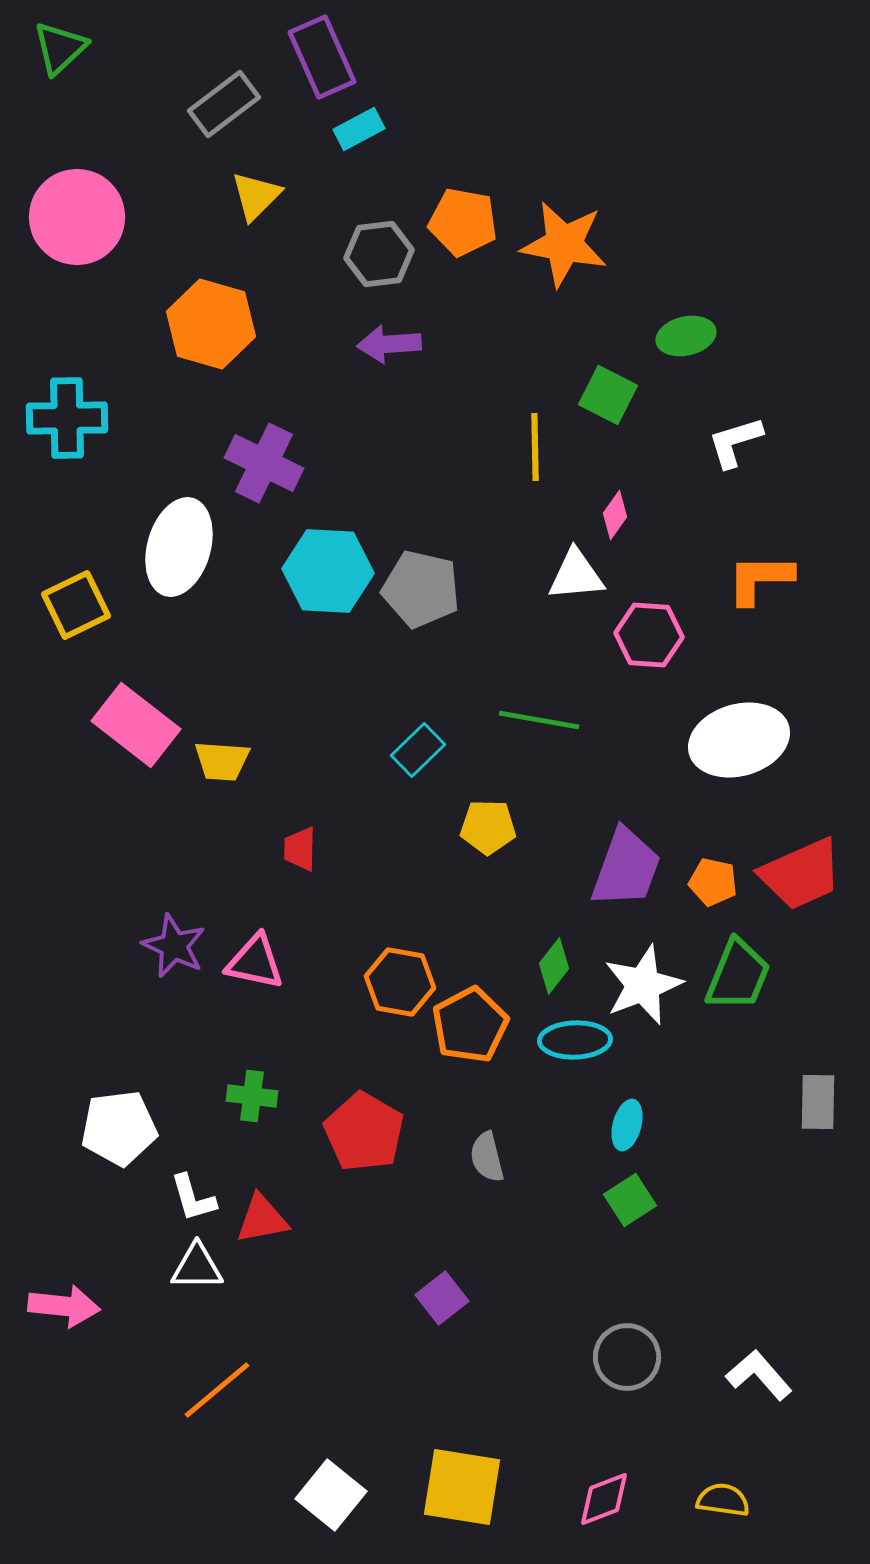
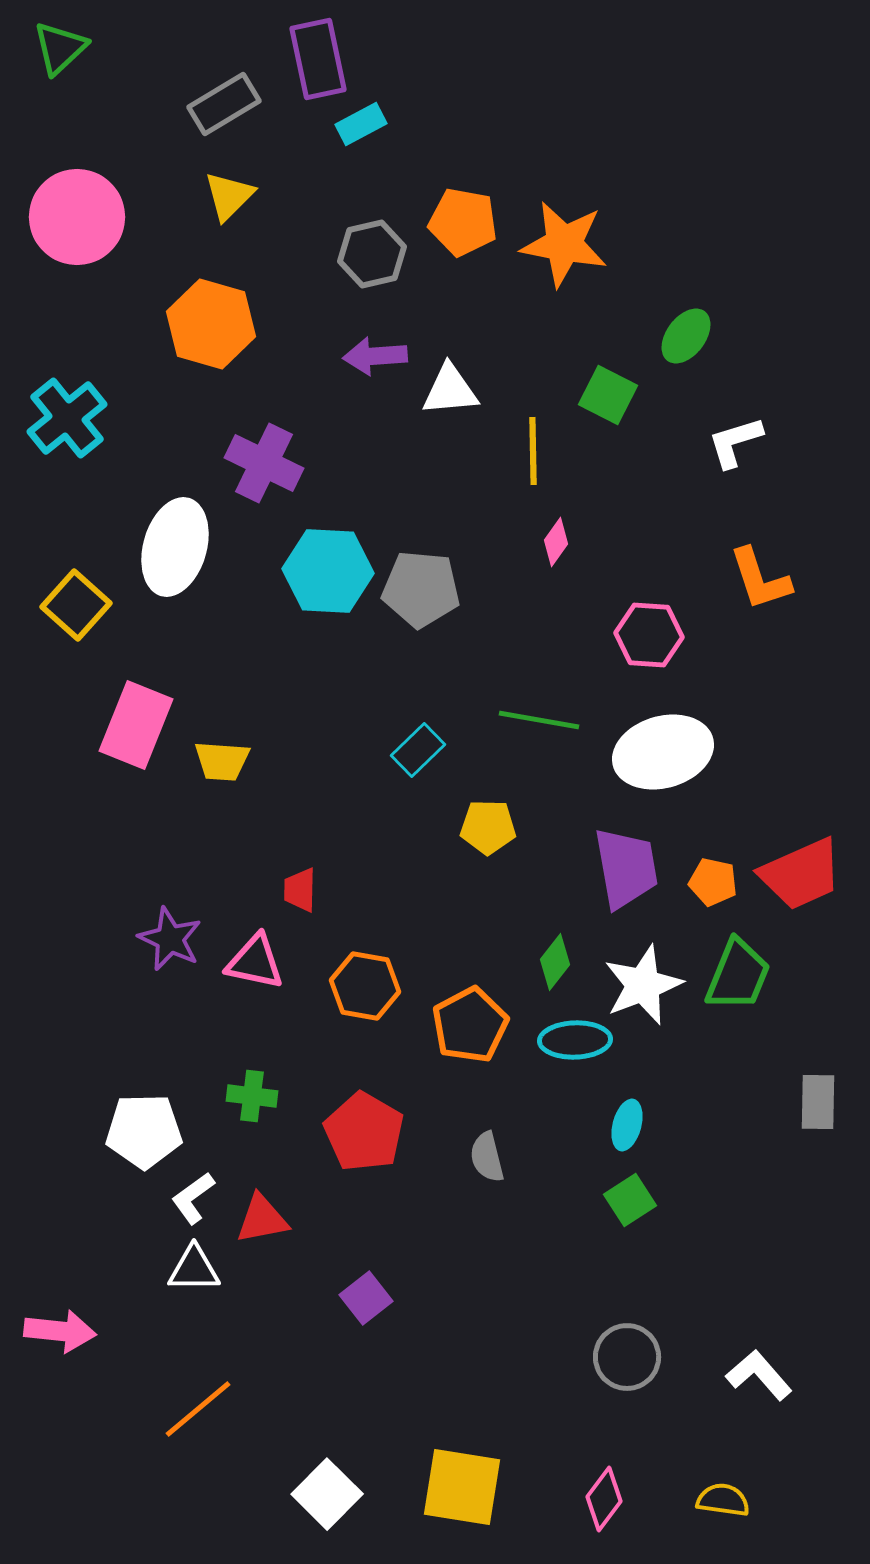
purple rectangle at (322, 57): moved 4 px left, 2 px down; rotated 12 degrees clockwise
gray rectangle at (224, 104): rotated 6 degrees clockwise
cyan rectangle at (359, 129): moved 2 px right, 5 px up
yellow triangle at (256, 196): moved 27 px left
gray hexagon at (379, 254): moved 7 px left; rotated 6 degrees counterclockwise
green ellipse at (686, 336): rotated 40 degrees counterclockwise
purple arrow at (389, 344): moved 14 px left, 12 px down
cyan cross at (67, 418): rotated 38 degrees counterclockwise
yellow line at (535, 447): moved 2 px left, 4 px down
pink diamond at (615, 515): moved 59 px left, 27 px down
white ellipse at (179, 547): moved 4 px left
white triangle at (576, 575): moved 126 px left, 185 px up
orange L-shape at (760, 579): rotated 108 degrees counterclockwise
gray pentagon at (421, 589): rotated 8 degrees counterclockwise
yellow square at (76, 605): rotated 22 degrees counterclockwise
pink rectangle at (136, 725): rotated 74 degrees clockwise
white ellipse at (739, 740): moved 76 px left, 12 px down
red trapezoid at (300, 849): moved 41 px down
purple trapezoid at (626, 868): rotated 30 degrees counterclockwise
purple star at (174, 946): moved 4 px left, 7 px up
green diamond at (554, 966): moved 1 px right, 4 px up
orange hexagon at (400, 982): moved 35 px left, 4 px down
white pentagon at (119, 1128): moved 25 px right, 3 px down; rotated 6 degrees clockwise
white L-shape at (193, 1198): rotated 70 degrees clockwise
white triangle at (197, 1267): moved 3 px left, 2 px down
purple square at (442, 1298): moved 76 px left
pink arrow at (64, 1306): moved 4 px left, 25 px down
orange line at (217, 1390): moved 19 px left, 19 px down
white square at (331, 1495): moved 4 px left, 1 px up; rotated 6 degrees clockwise
pink diamond at (604, 1499): rotated 32 degrees counterclockwise
